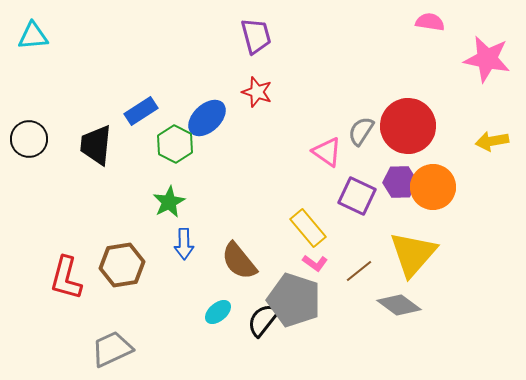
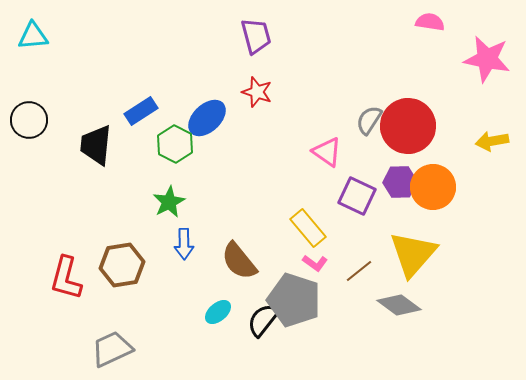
gray semicircle: moved 8 px right, 11 px up
black circle: moved 19 px up
